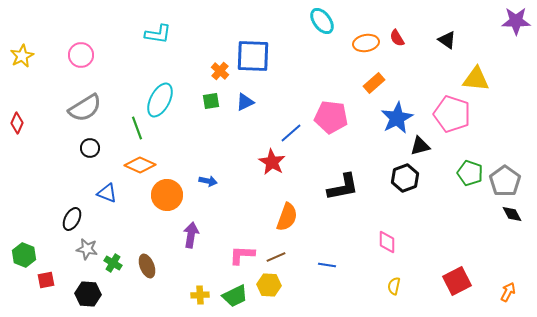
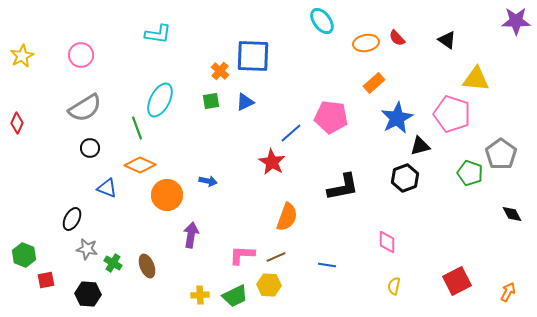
red semicircle at (397, 38): rotated 12 degrees counterclockwise
gray pentagon at (505, 181): moved 4 px left, 27 px up
blue triangle at (107, 193): moved 5 px up
